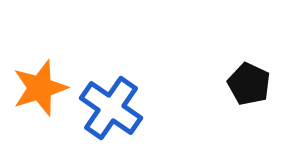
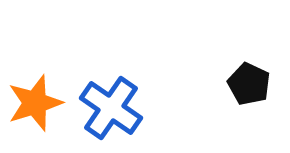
orange star: moved 5 px left, 15 px down
